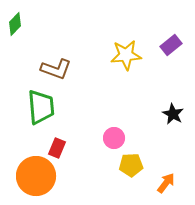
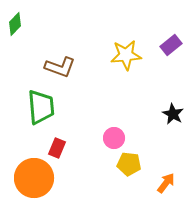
brown L-shape: moved 4 px right, 2 px up
yellow pentagon: moved 2 px left, 1 px up; rotated 10 degrees clockwise
orange circle: moved 2 px left, 2 px down
